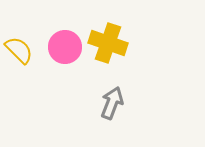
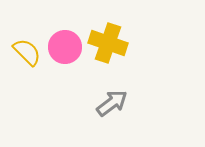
yellow semicircle: moved 8 px right, 2 px down
gray arrow: rotated 32 degrees clockwise
